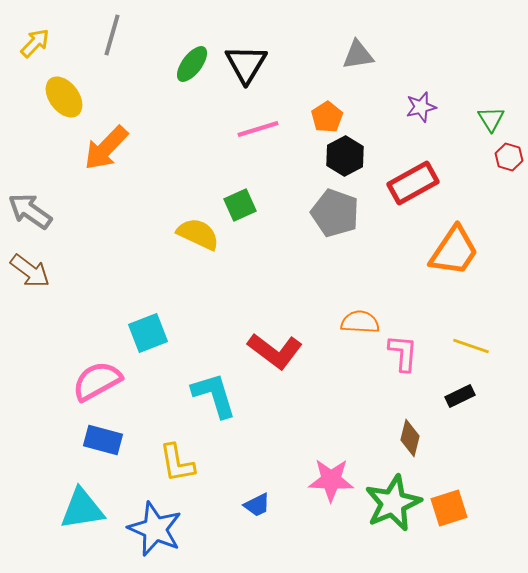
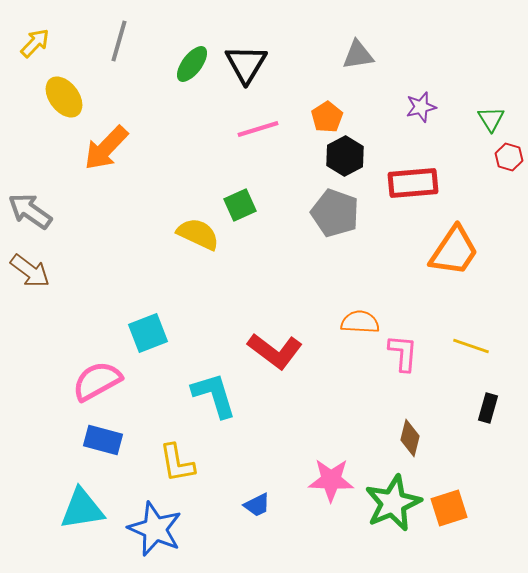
gray line: moved 7 px right, 6 px down
red rectangle: rotated 24 degrees clockwise
black rectangle: moved 28 px right, 12 px down; rotated 48 degrees counterclockwise
